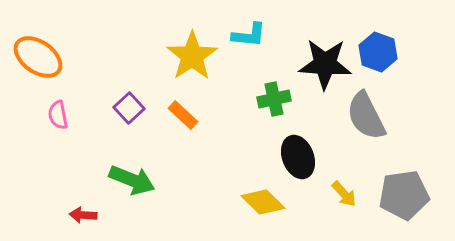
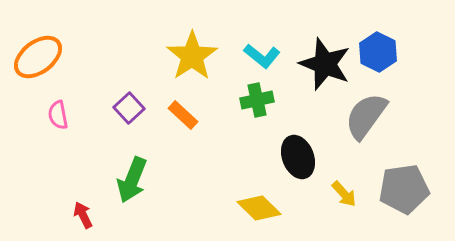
cyan L-shape: moved 13 px right, 21 px down; rotated 33 degrees clockwise
blue hexagon: rotated 6 degrees clockwise
orange ellipse: rotated 72 degrees counterclockwise
black star: rotated 18 degrees clockwise
green cross: moved 17 px left, 1 px down
gray semicircle: rotated 63 degrees clockwise
green arrow: rotated 90 degrees clockwise
gray pentagon: moved 6 px up
yellow diamond: moved 4 px left, 6 px down
red arrow: rotated 60 degrees clockwise
